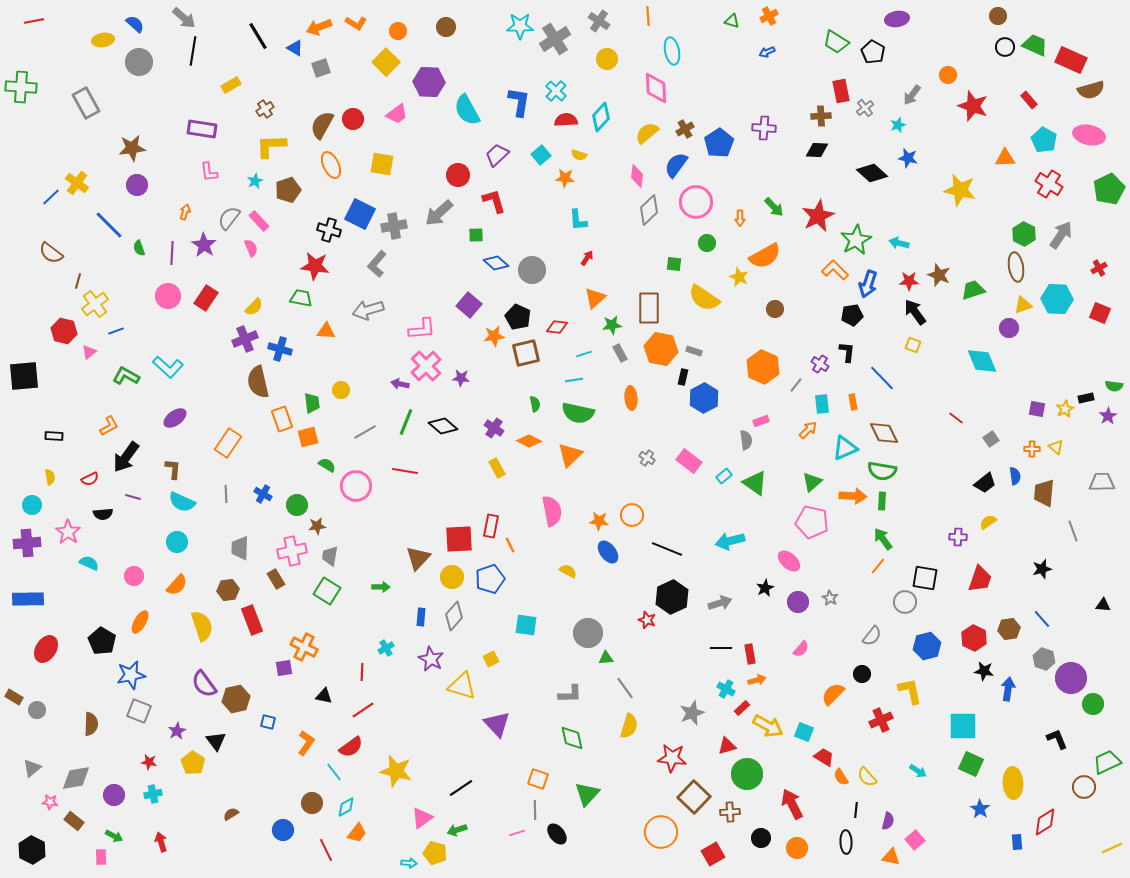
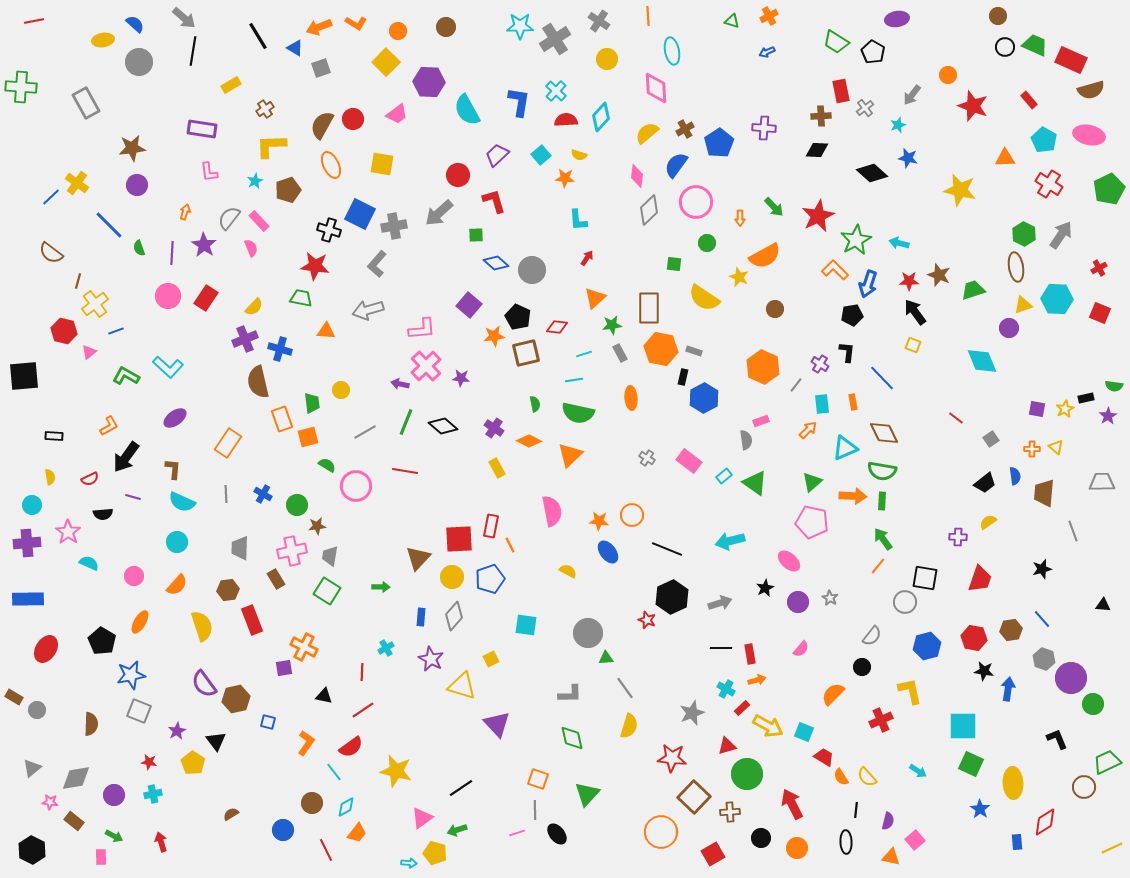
brown hexagon at (1009, 629): moved 2 px right, 1 px down
red hexagon at (974, 638): rotated 15 degrees counterclockwise
black circle at (862, 674): moved 7 px up
